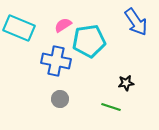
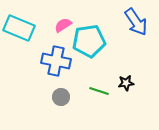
gray circle: moved 1 px right, 2 px up
green line: moved 12 px left, 16 px up
